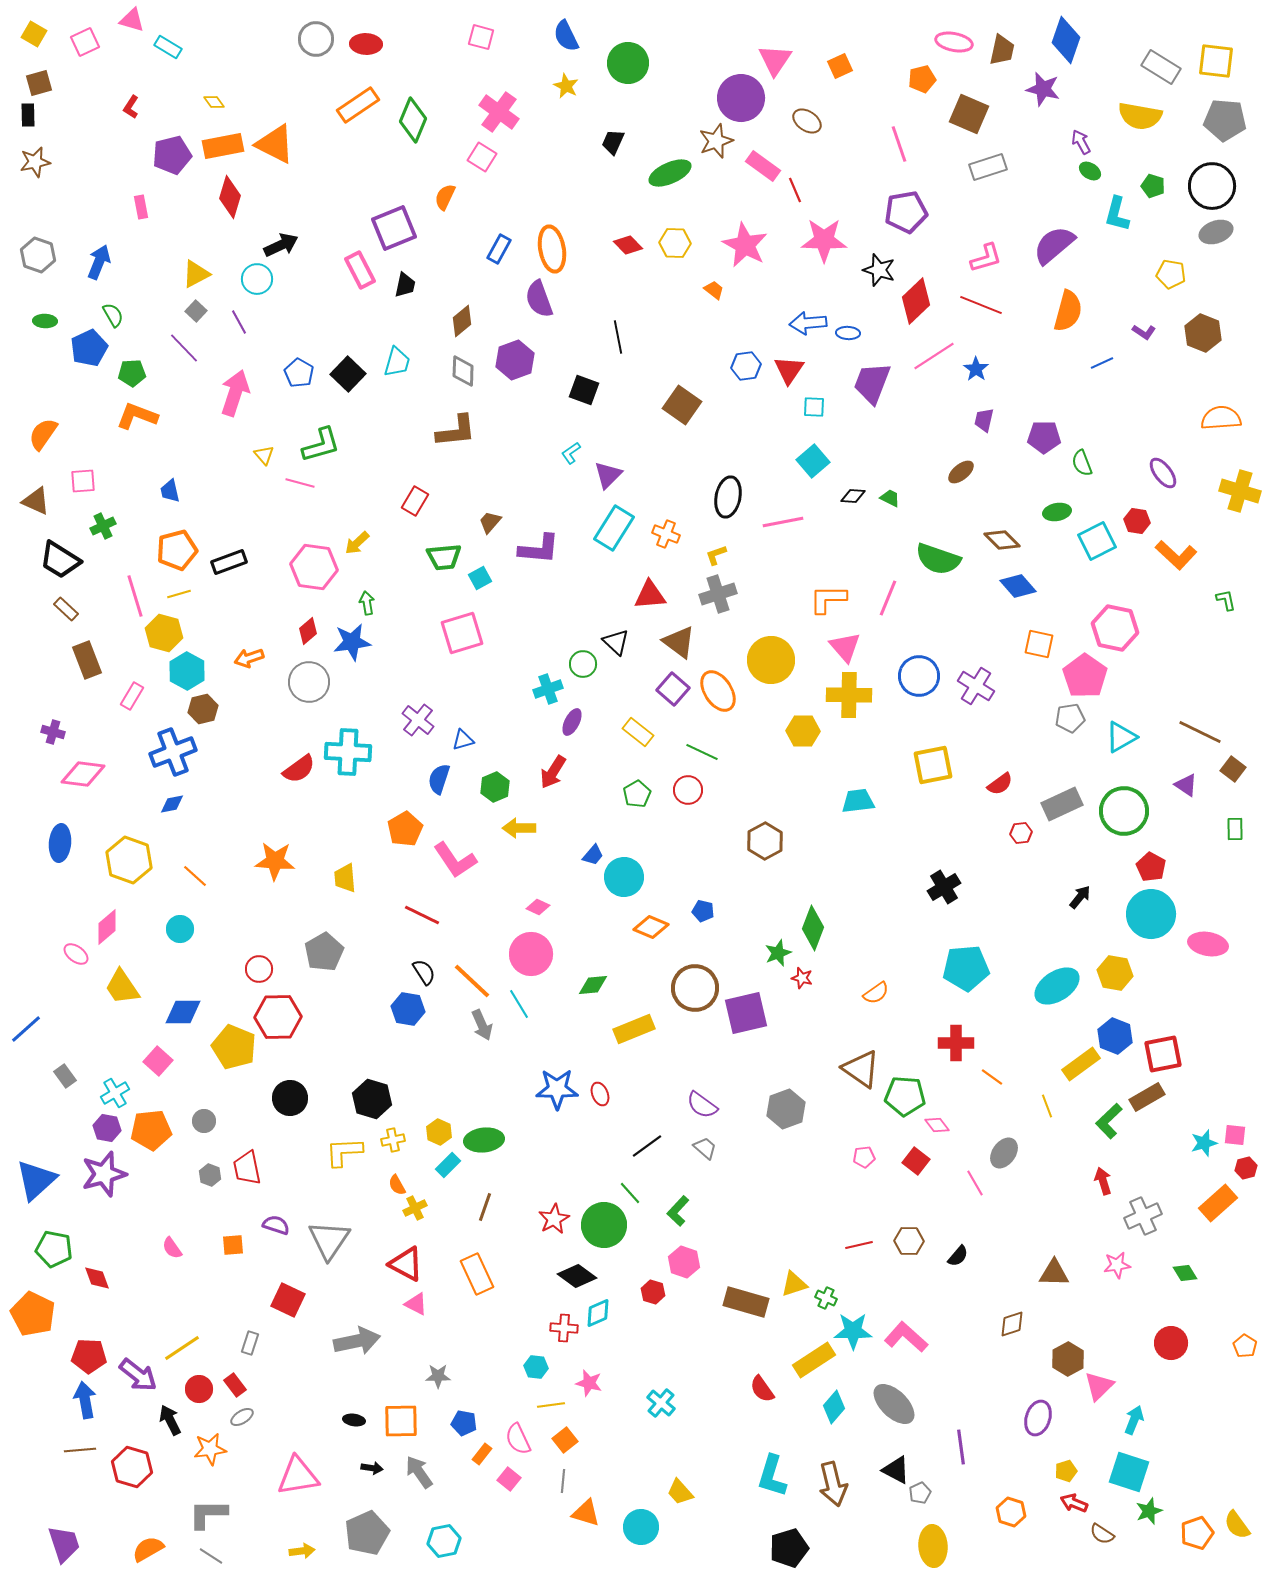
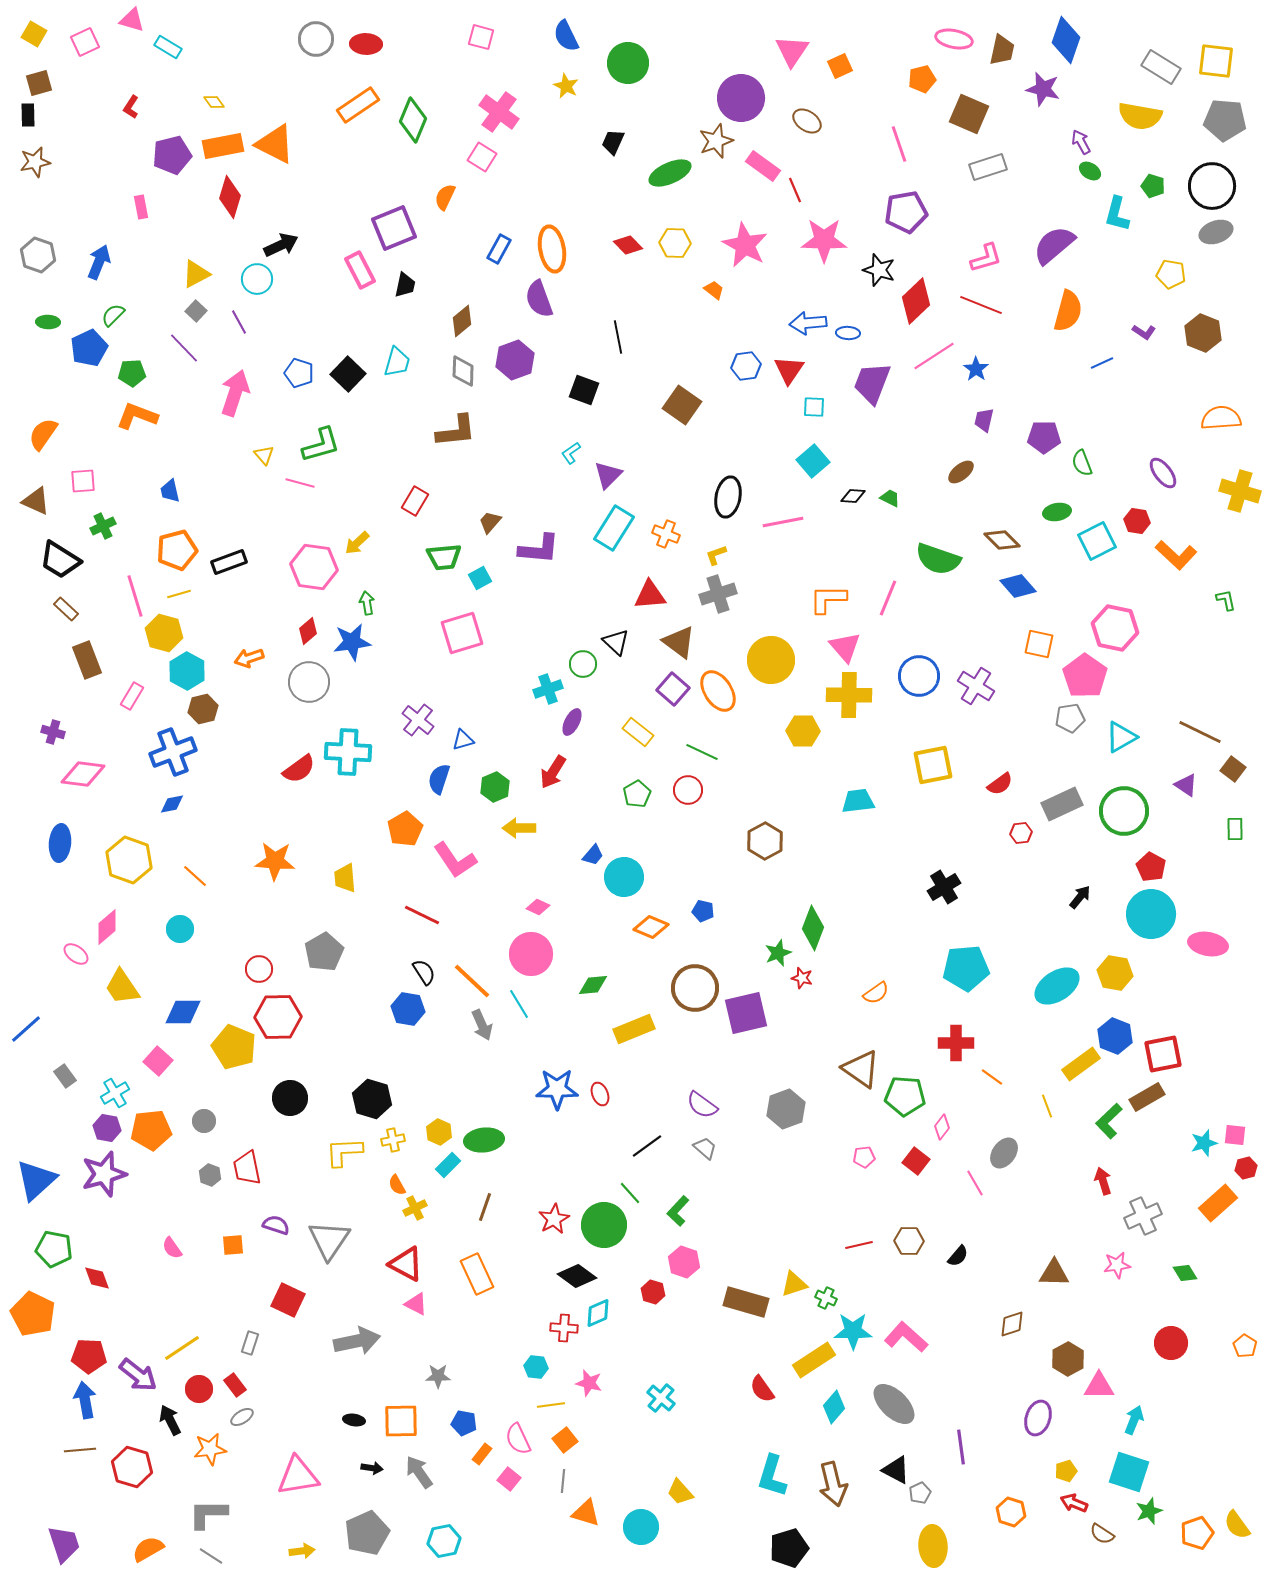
pink ellipse at (954, 42): moved 3 px up
pink triangle at (775, 60): moved 17 px right, 9 px up
green semicircle at (113, 315): rotated 105 degrees counterclockwise
green ellipse at (45, 321): moved 3 px right, 1 px down
blue pentagon at (299, 373): rotated 12 degrees counterclockwise
pink diamond at (937, 1125): moved 5 px right, 2 px down; rotated 75 degrees clockwise
pink triangle at (1099, 1386): rotated 44 degrees clockwise
cyan cross at (661, 1403): moved 5 px up
